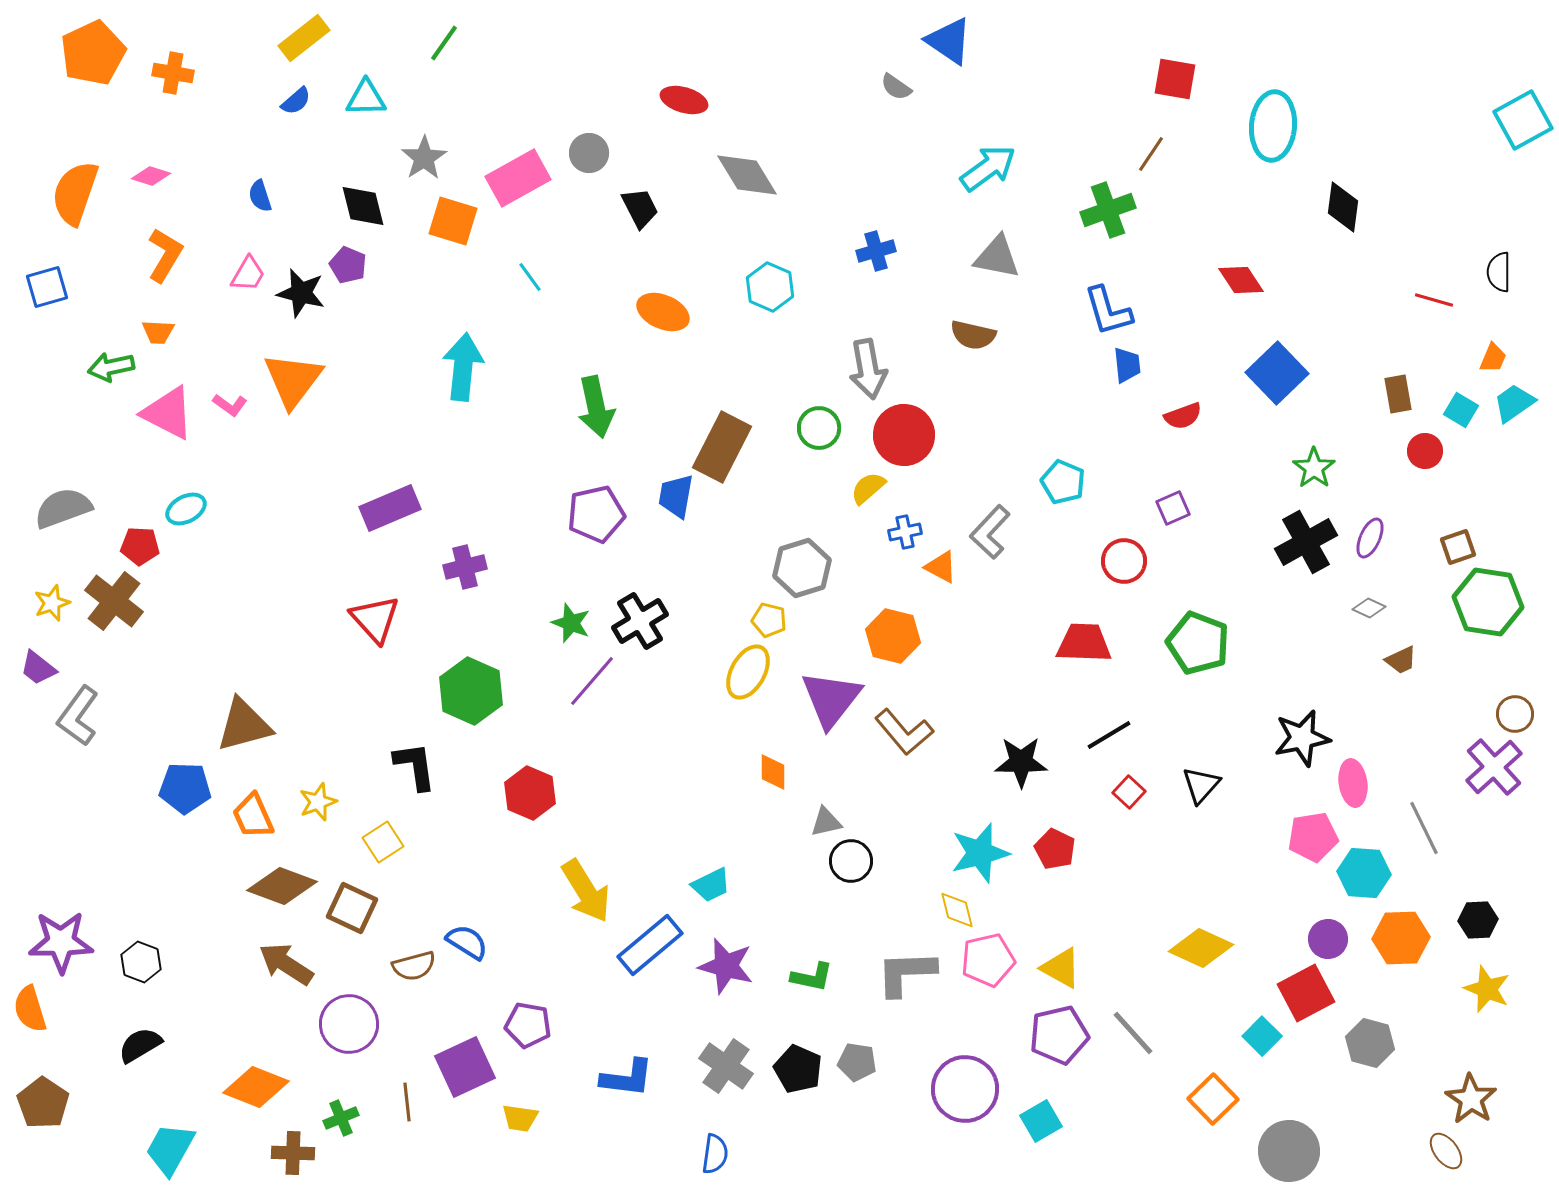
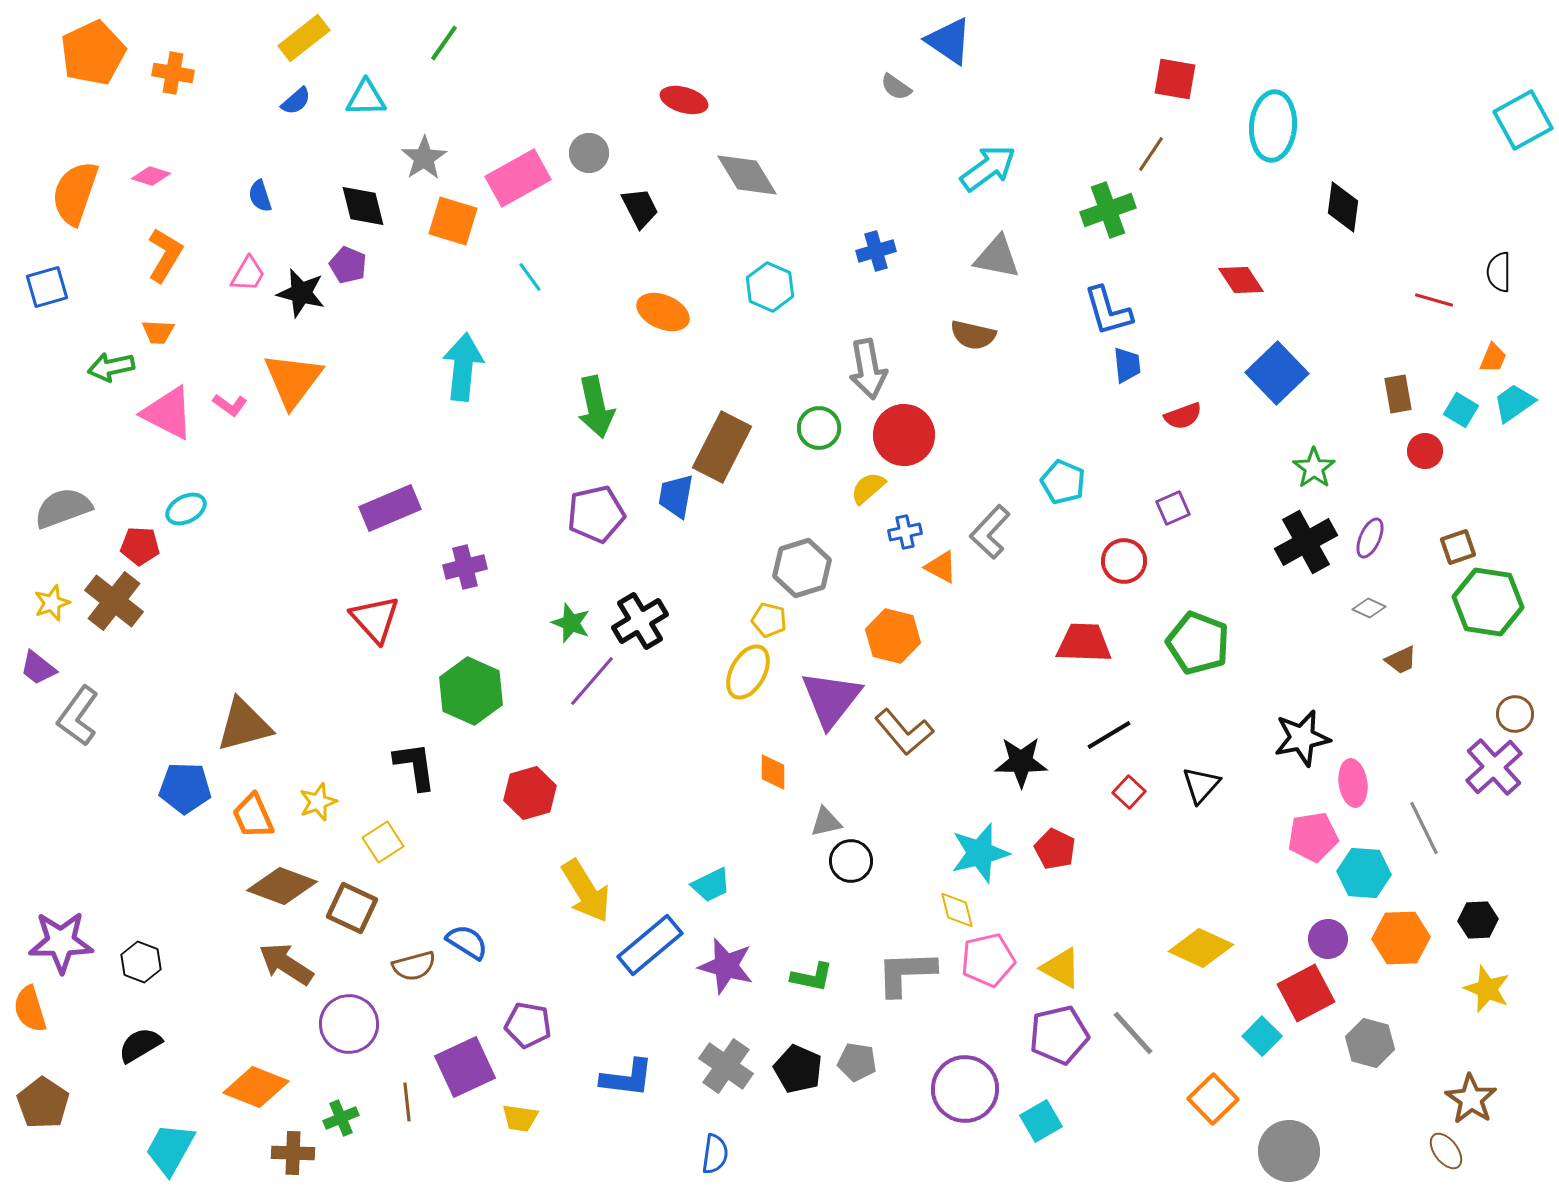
red hexagon at (530, 793): rotated 21 degrees clockwise
